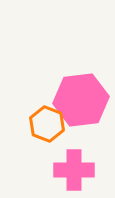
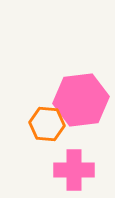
orange hexagon: rotated 16 degrees counterclockwise
